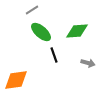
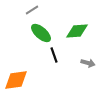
green ellipse: moved 1 px down
